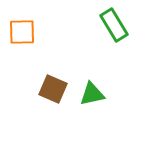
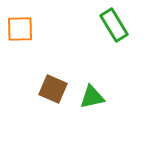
orange square: moved 2 px left, 3 px up
green triangle: moved 3 px down
